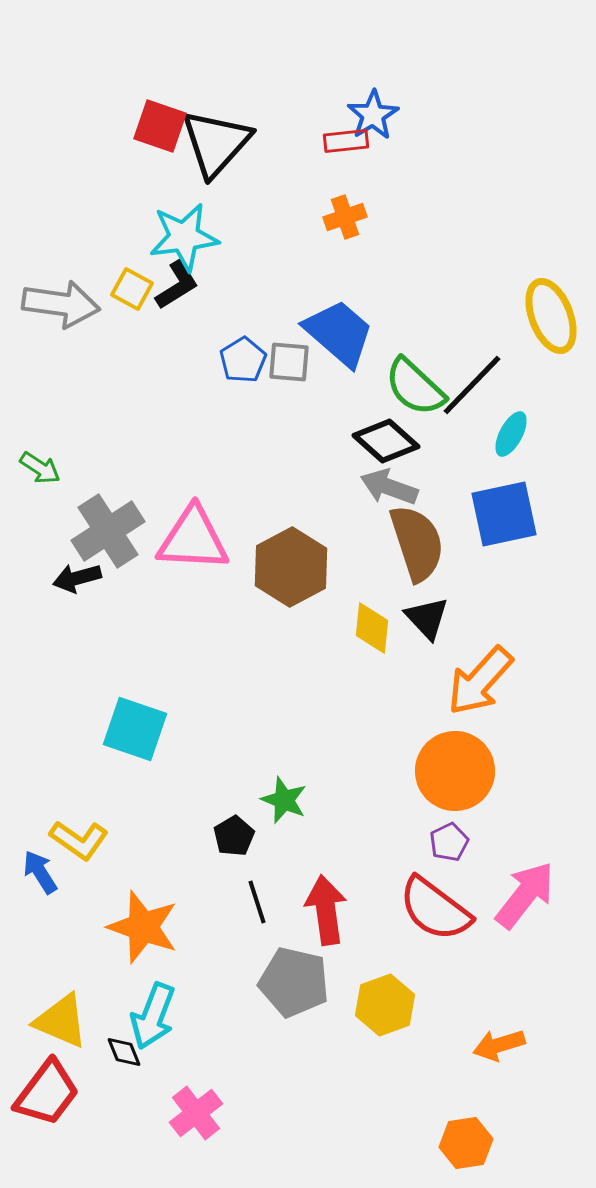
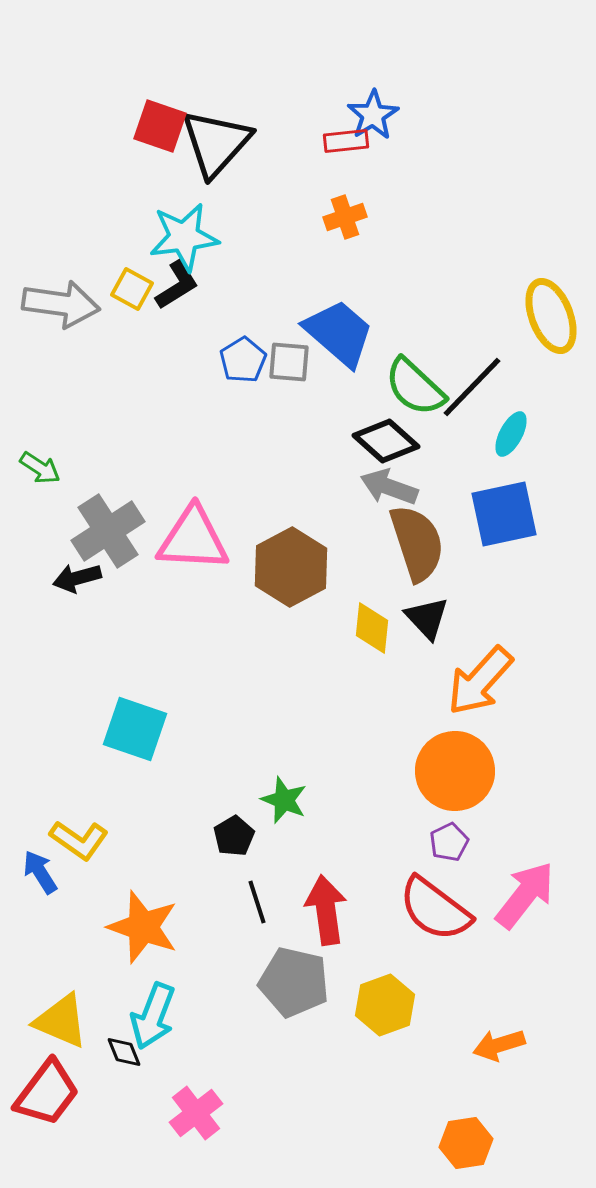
black line at (472, 385): moved 2 px down
